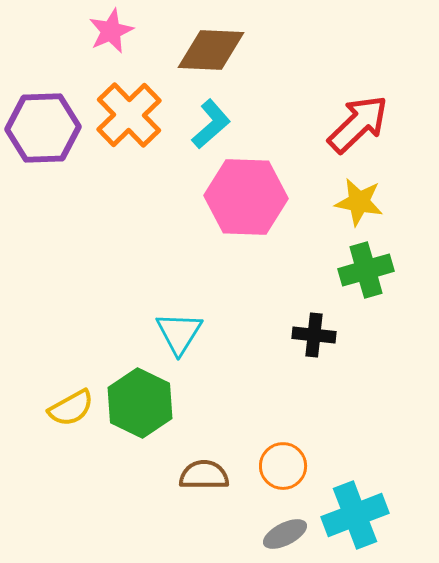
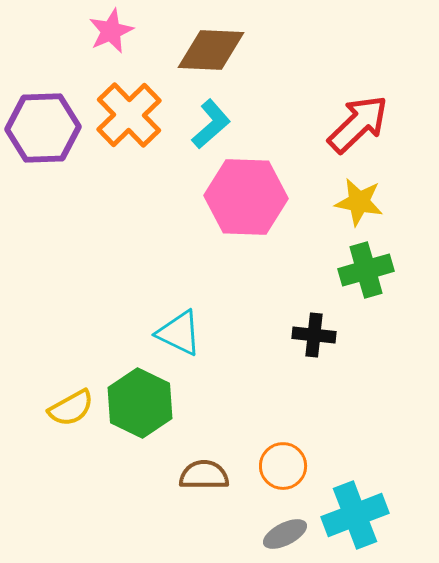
cyan triangle: rotated 36 degrees counterclockwise
